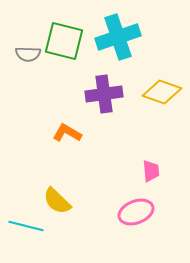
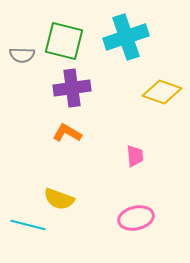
cyan cross: moved 8 px right
gray semicircle: moved 6 px left, 1 px down
purple cross: moved 32 px left, 6 px up
pink trapezoid: moved 16 px left, 15 px up
yellow semicircle: moved 2 px right, 2 px up; rotated 24 degrees counterclockwise
pink ellipse: moved 6 px down; rotated 8 degrees clockwise
cyan line: moved 2 px right, 1 px up
